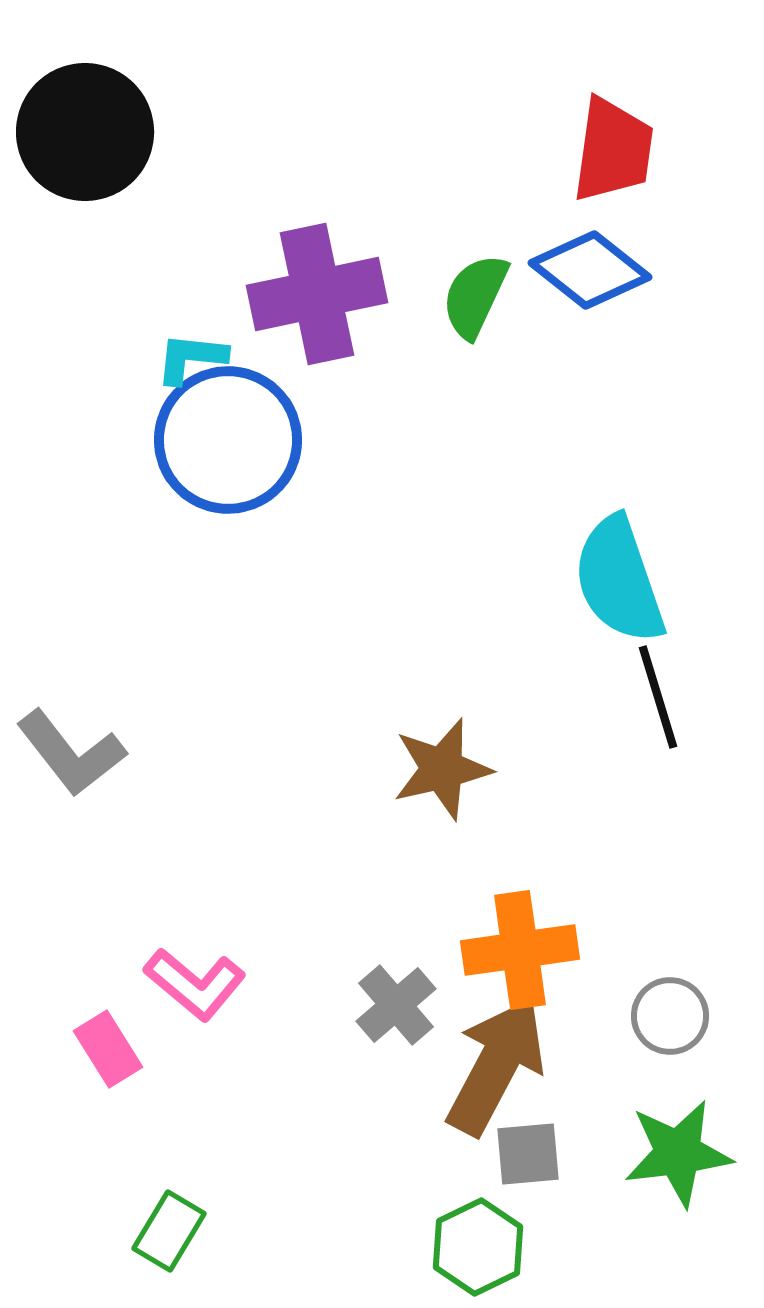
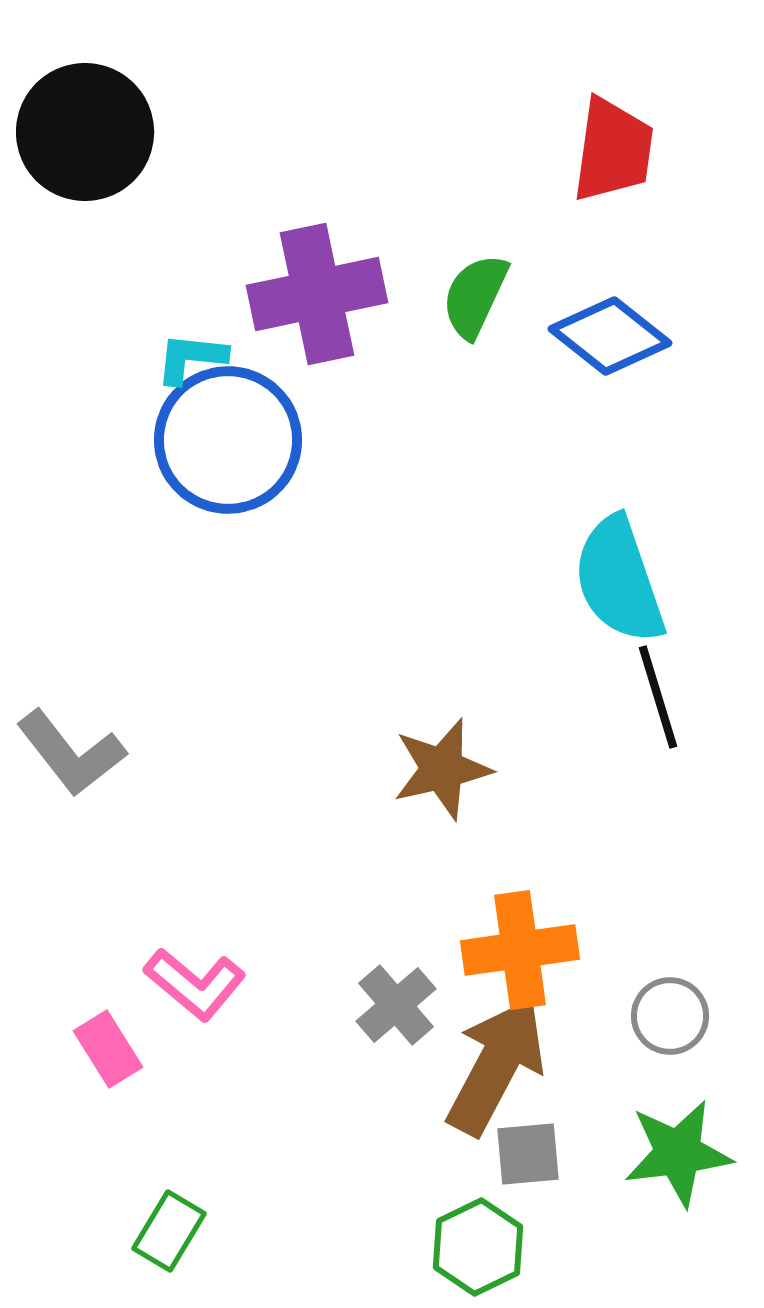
blue diamond: moved 20 px right, 66 px down
